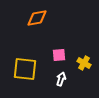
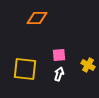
orange diamond: rotated 10 degrees clockwise
yellow cross: moved 4 px right, 2 px down
white arrow: moved 2 px left, 5 px up
